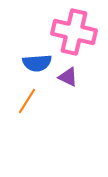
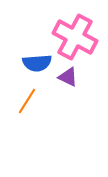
pink cross: moved 1 px right, 5 px down; rotated 15 degrees clockwise
